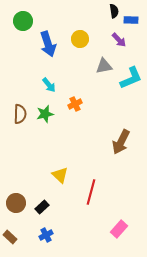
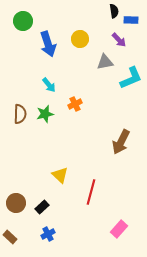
gray triangle: moved 1 px right, 4 px up
blue cross: moved 2 px right, 1 px up
